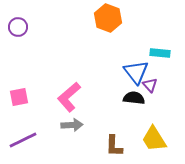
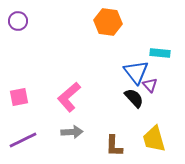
orange hexagon: moved 4 px down; rotated 12 degrees counterclockwise
purple circle: moved 6 px up
black semicircle: rotated 40 degrees clockwise
gray arrow: moved 7 px down
yellow trapezoid: rotated 16 degrees clockwise
